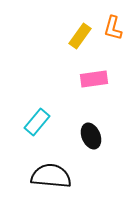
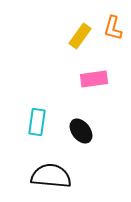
cyan rectangle: rotated 32 degrees counterclockwise
black ellipse: moved 10 px left, 5 px up; rotated 15 degrees counterclockwise
